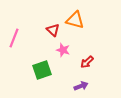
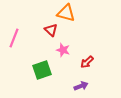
orange triangle: moved 9 px left, 7 px up
red triangle: moved 2 px left
